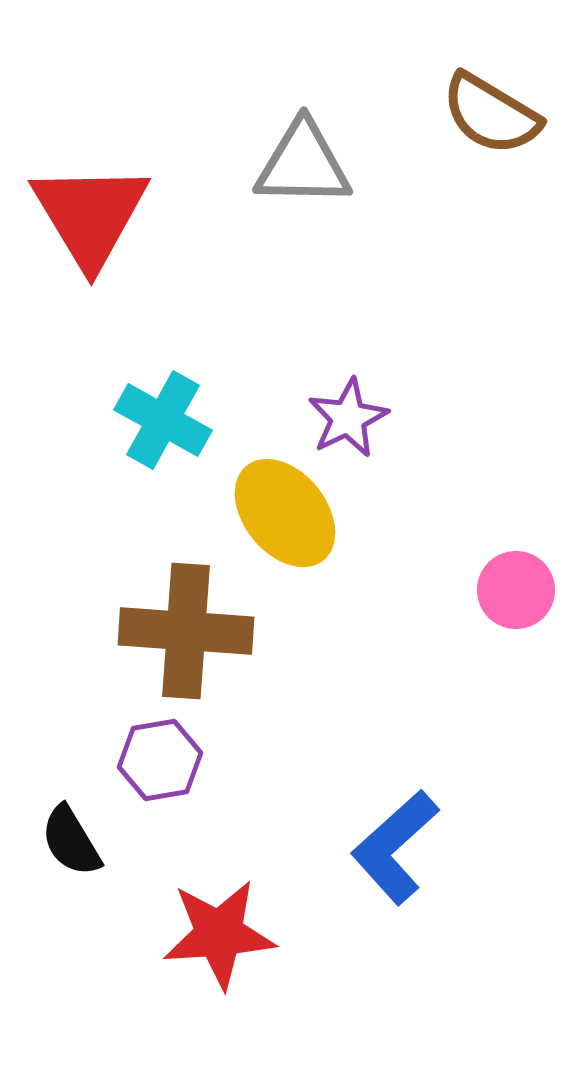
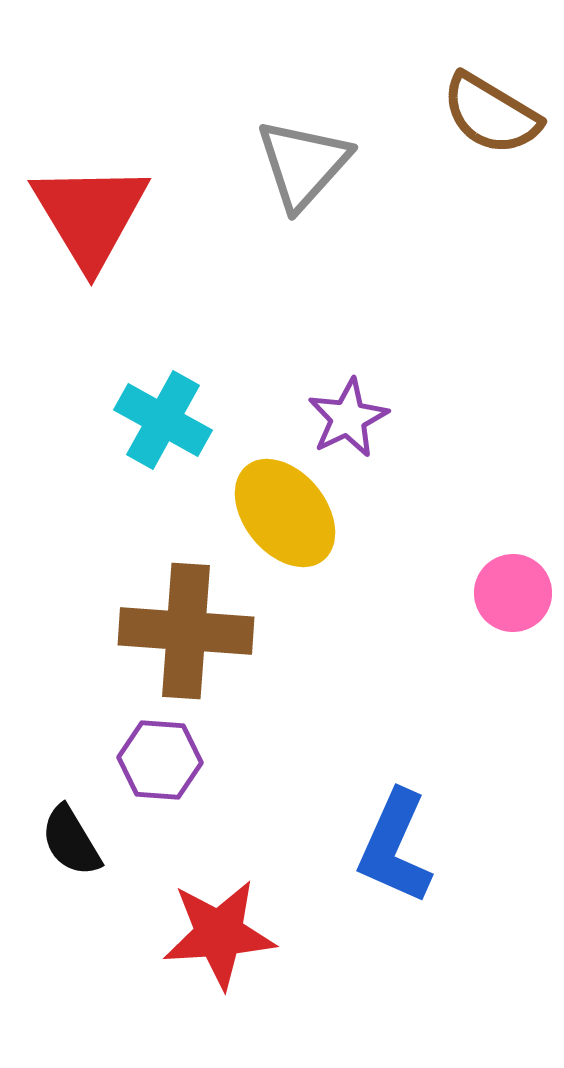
gray triangle: rotated 49 degrees counterclockwise
pink circle: moved 3 px left, 3 px down
purple hexagon: rotated 14 degrees clockwise
blue L-shape: rotated 24 degrees counterclockwise
